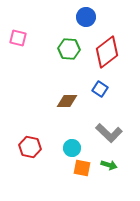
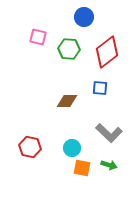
blue circle: moved 2 px left
pink square: moved 20 px right, 1 px up
blue square: moved 1 px up; rotated 28 degrees counterclockwise
